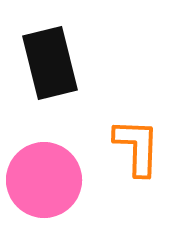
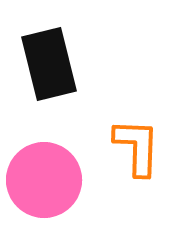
black rectangle: moved 1 px left, 1 px down
